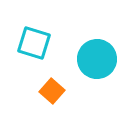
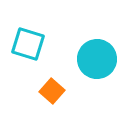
cyan square: moved 6 px left, 1 px down
